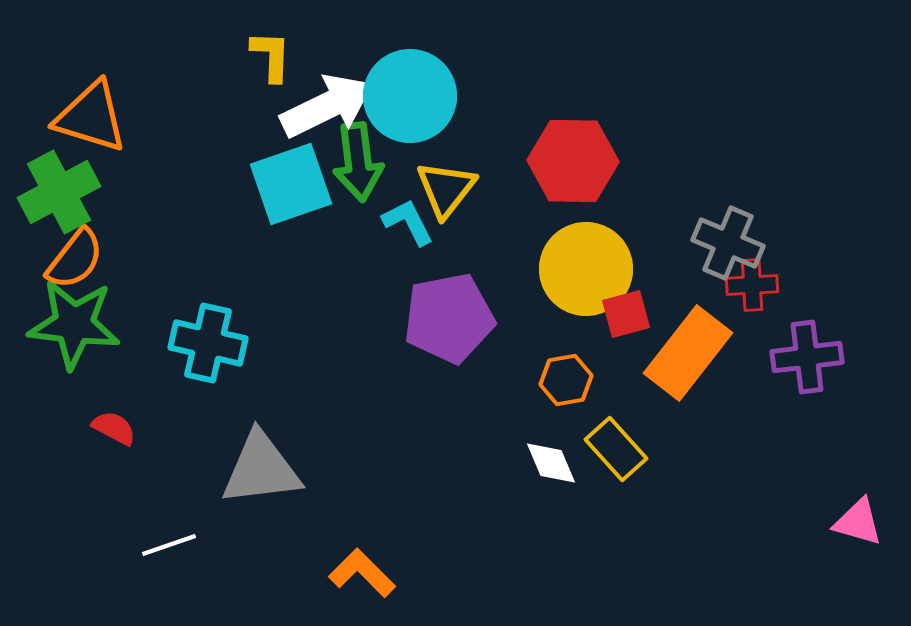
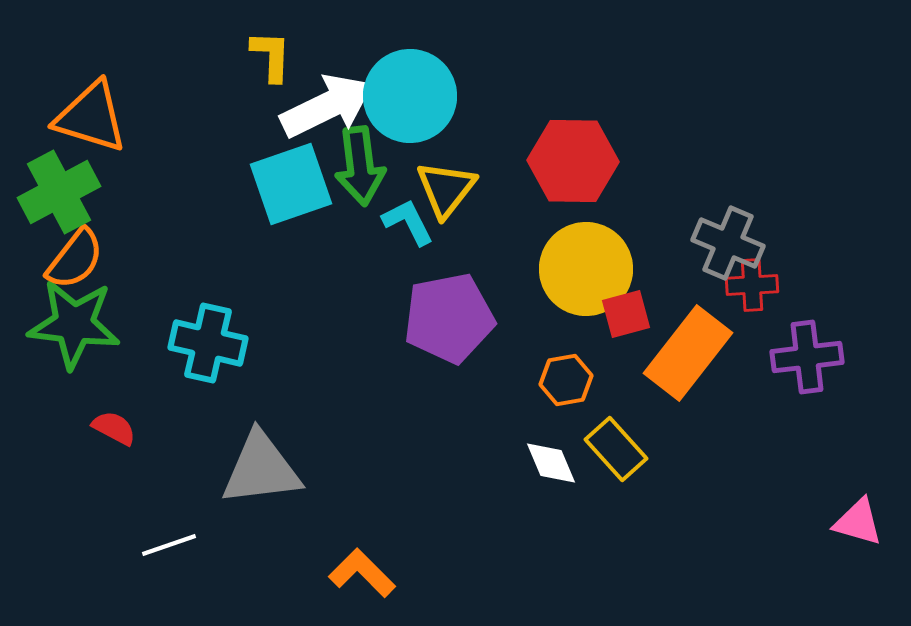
green arrow: moved 2 px right, 4 px down
